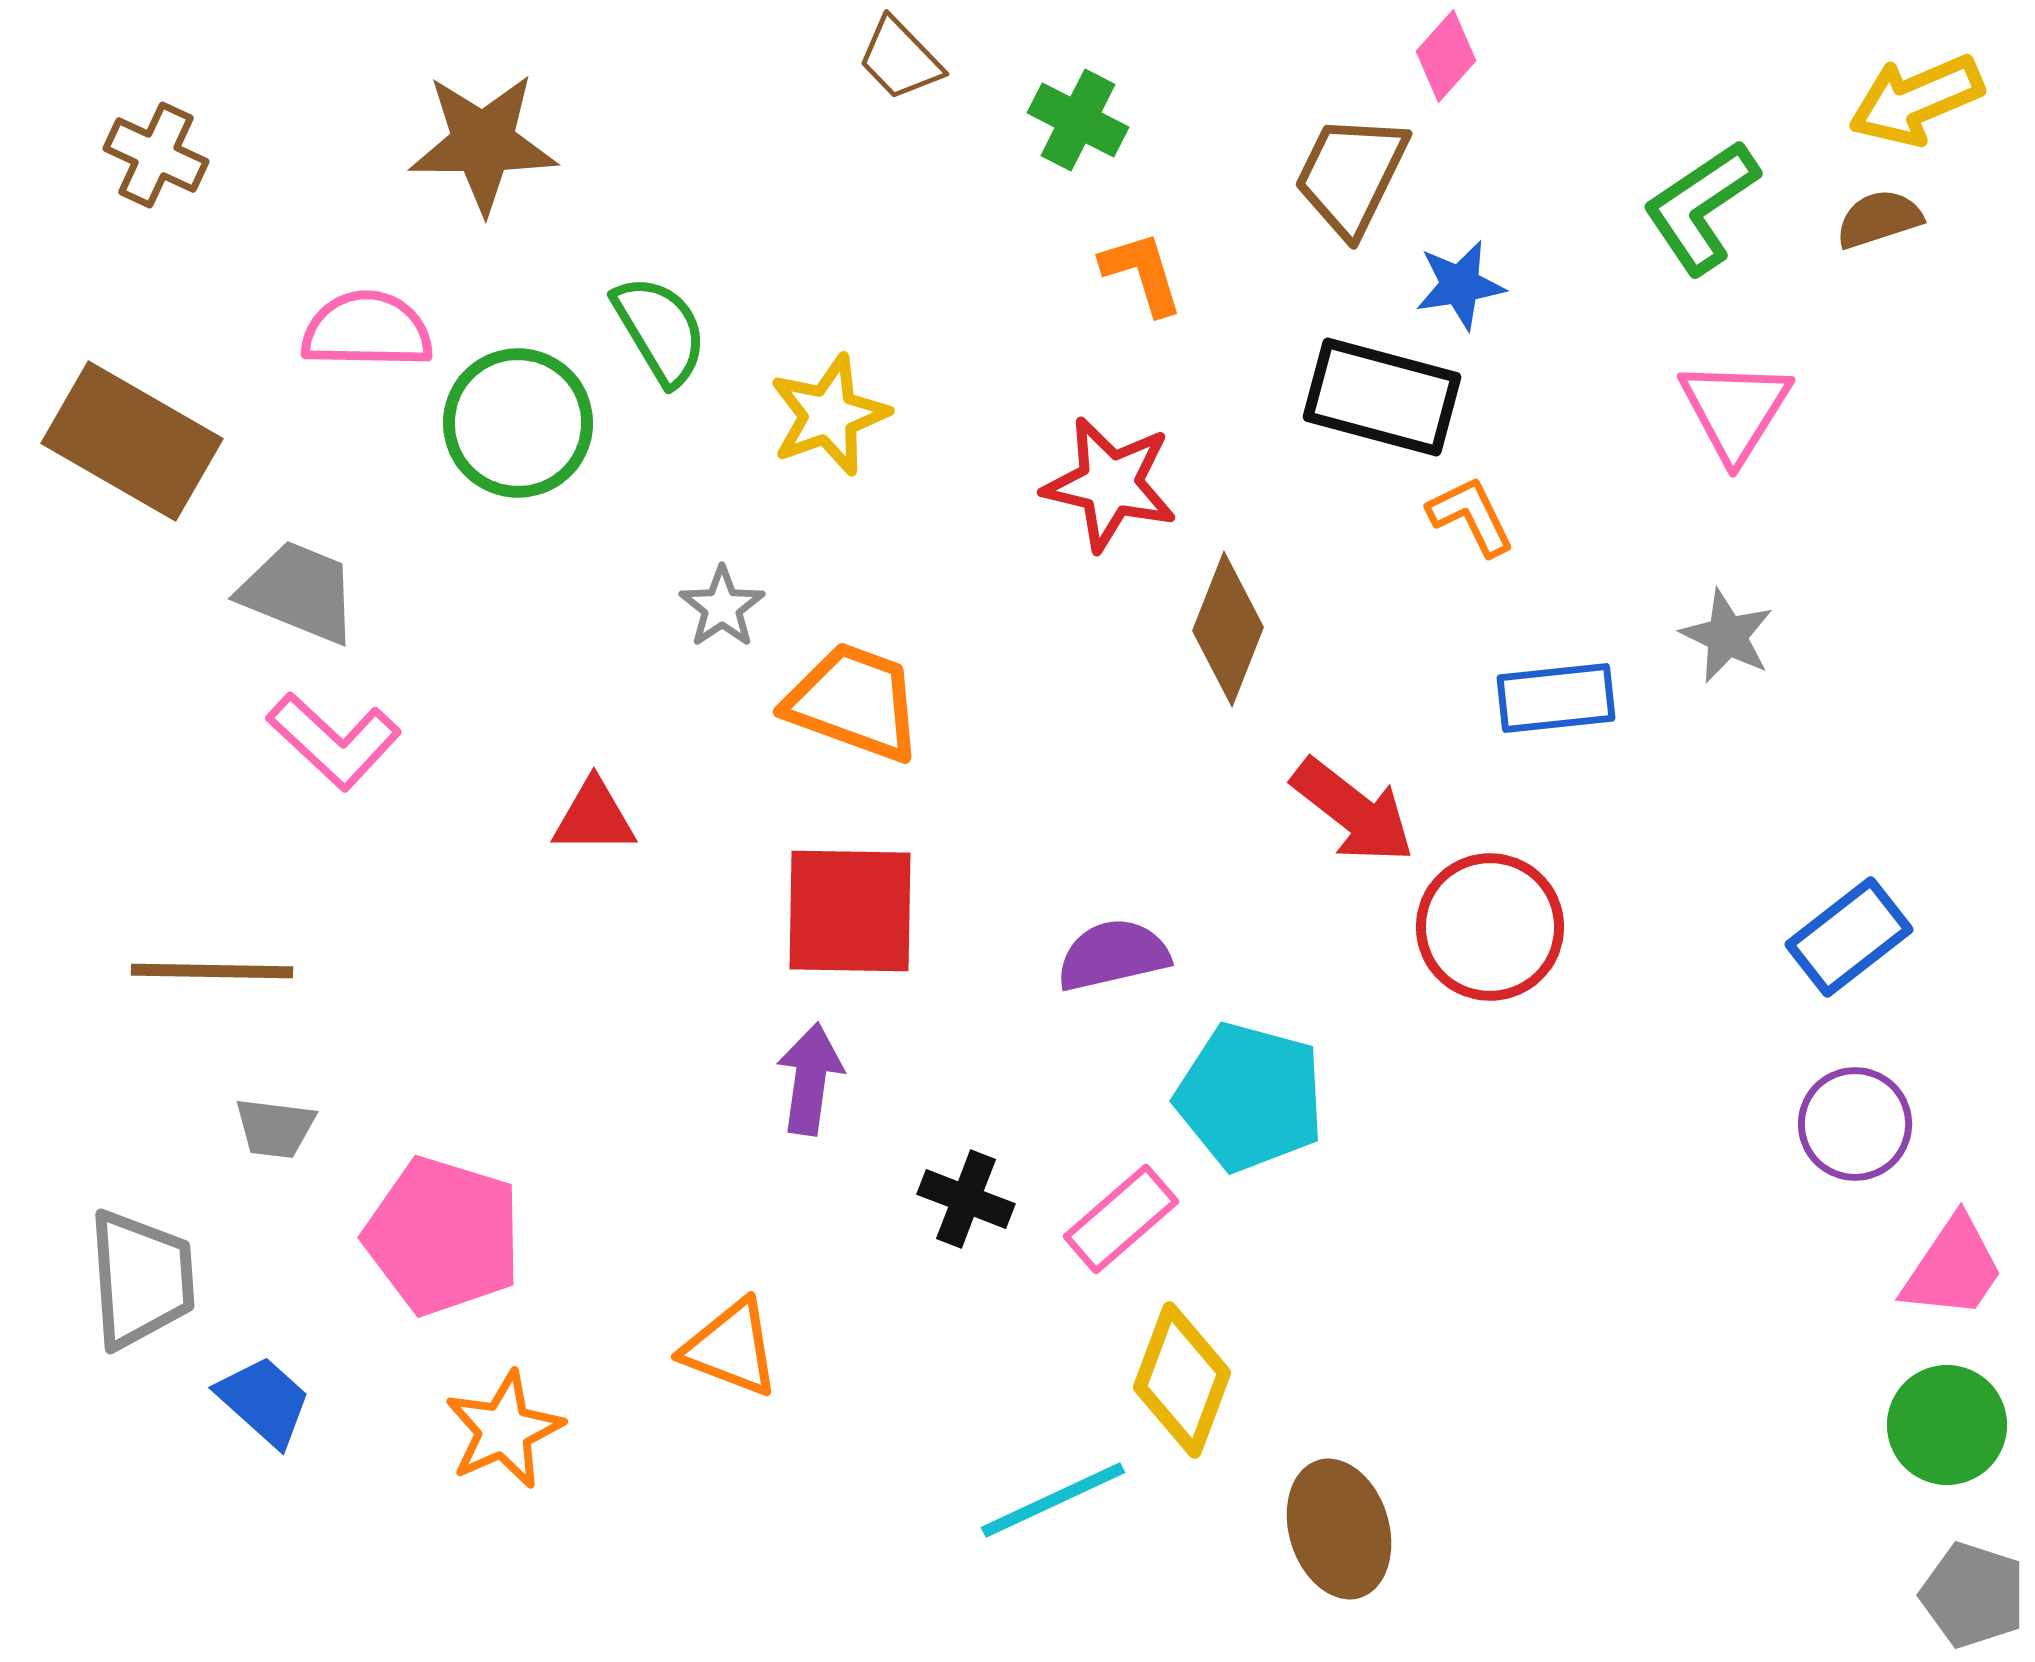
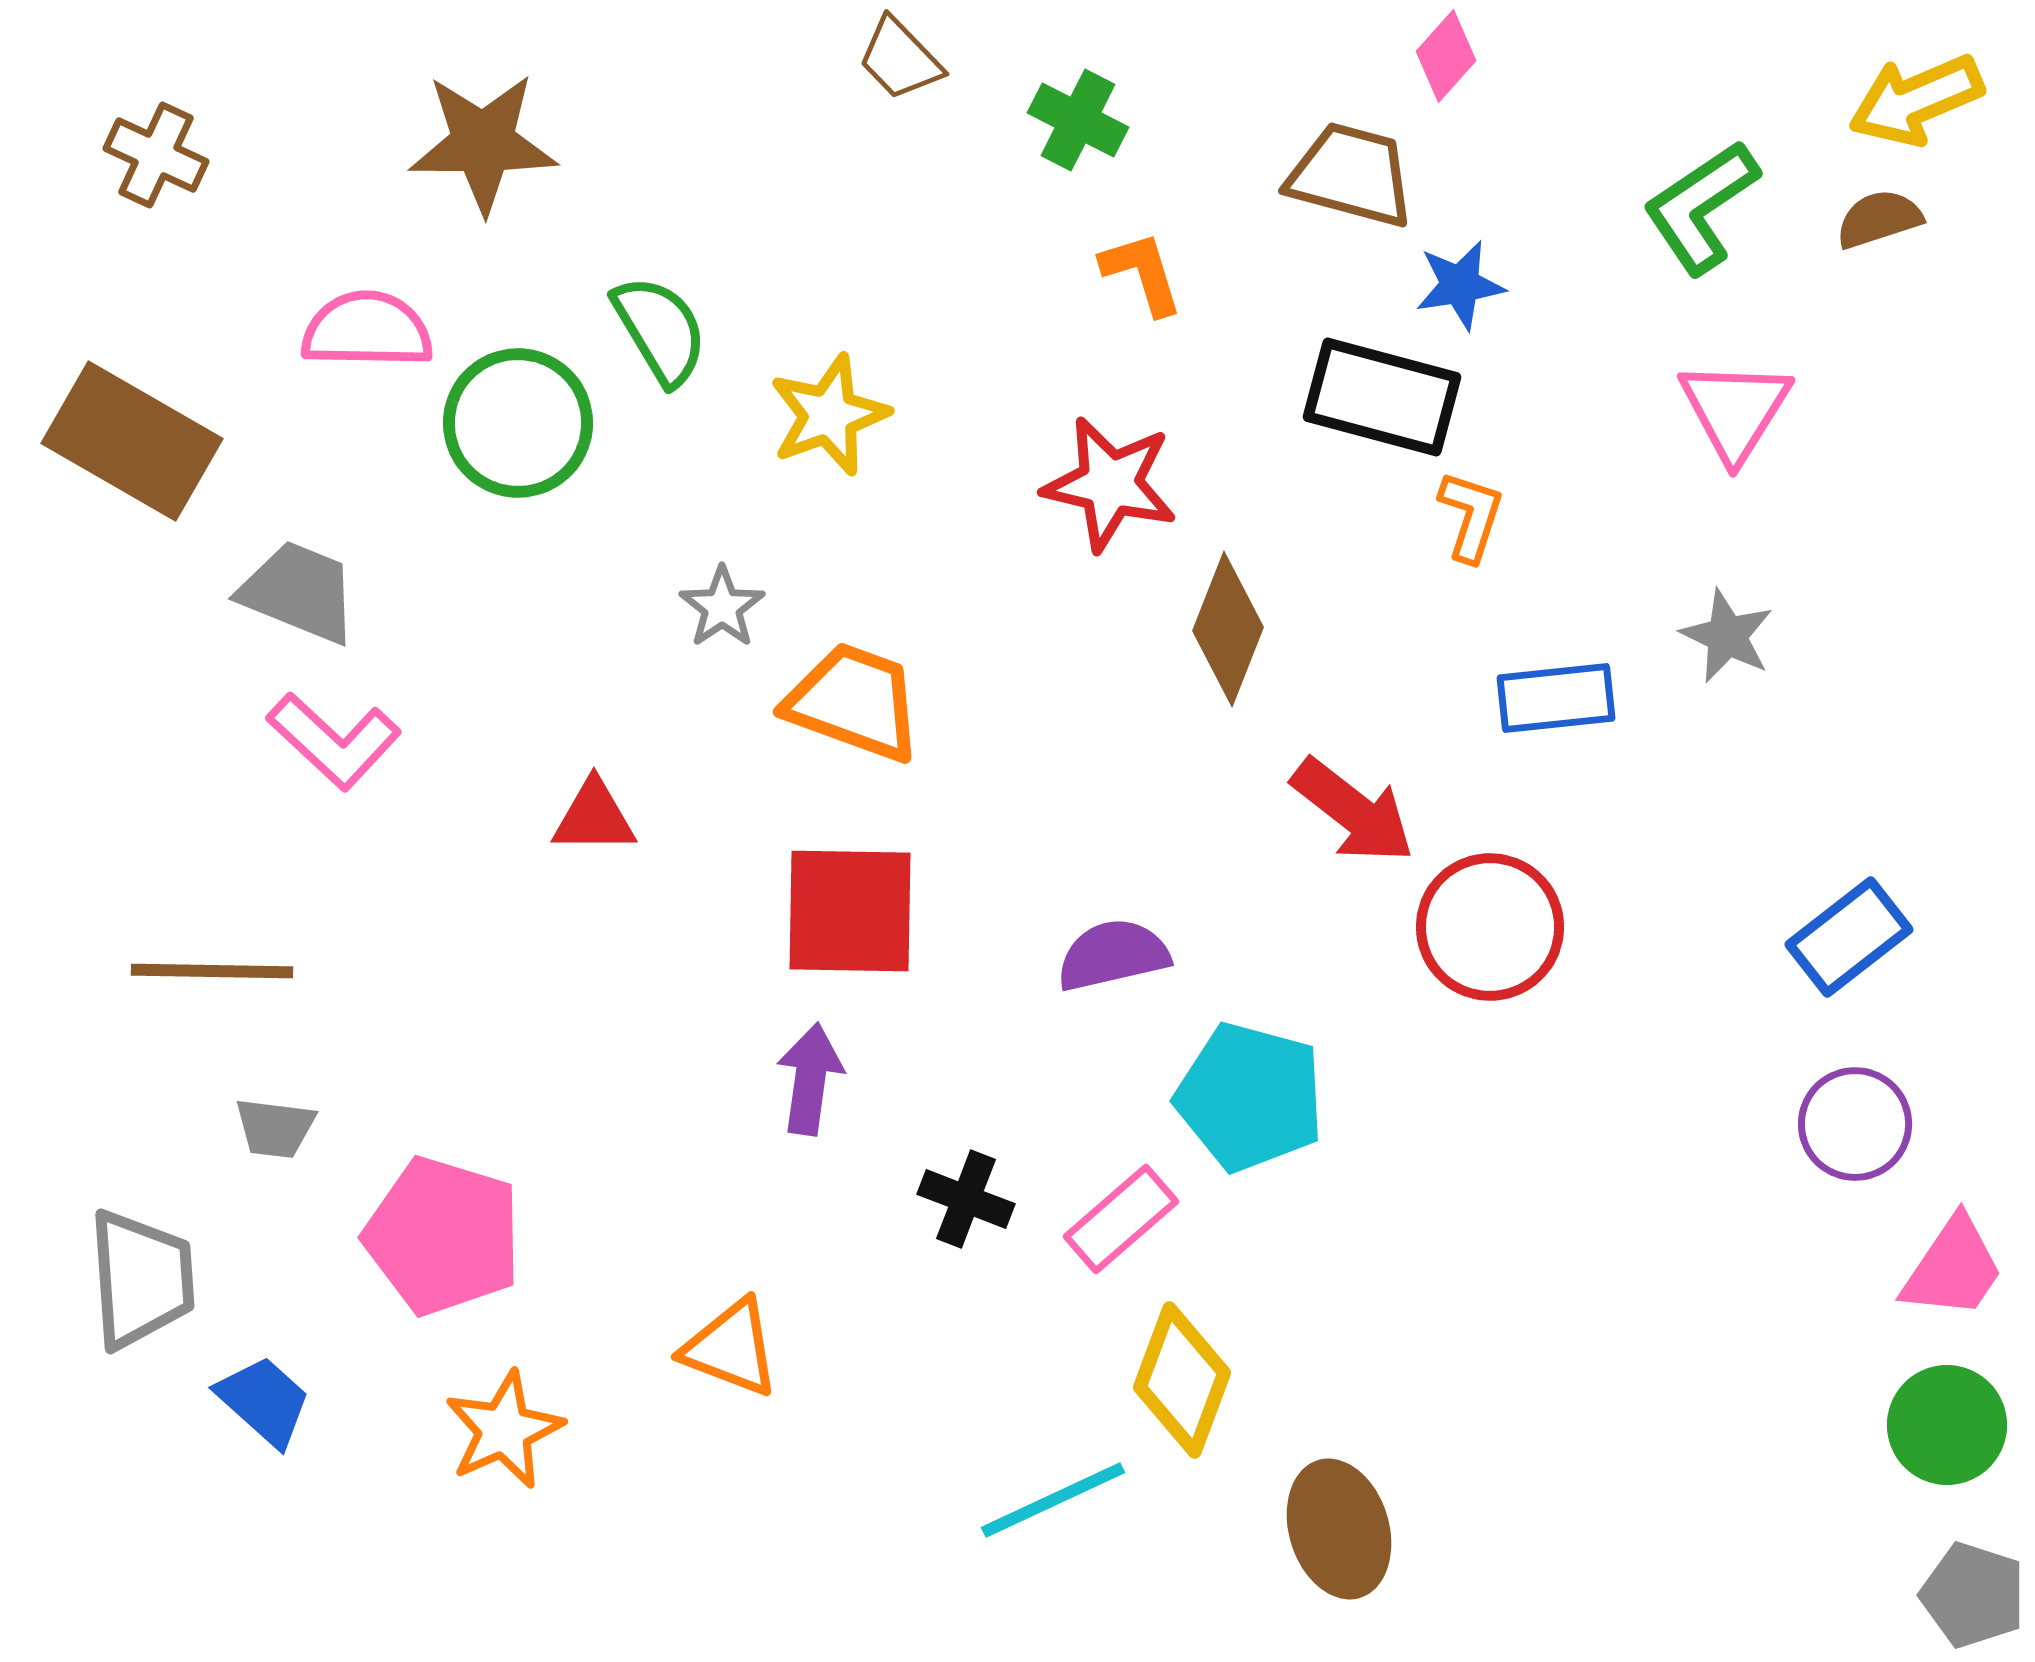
brown trapezoid at (1351, 175): rotated 79 degrees clockwise
orange L-shape at (1471, 516): rotated 44 degrees clockwise
